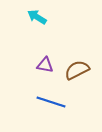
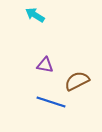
cyan arrow: moved 2 px left, 2 px up
brown semicircle: moved 11 px down
